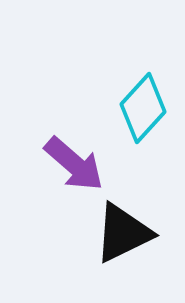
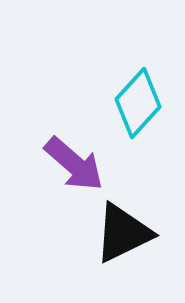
cyan diamond: moved 5 px left, 5 px up
